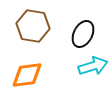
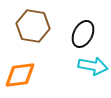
cyan arrow: rotated 28 degrees clockwise
orange diamond: moved 7 px left
